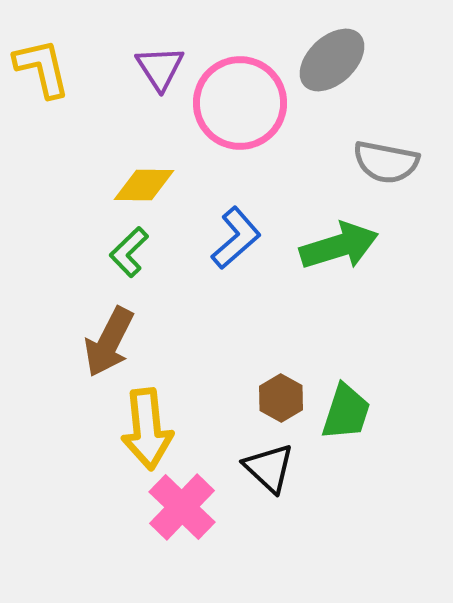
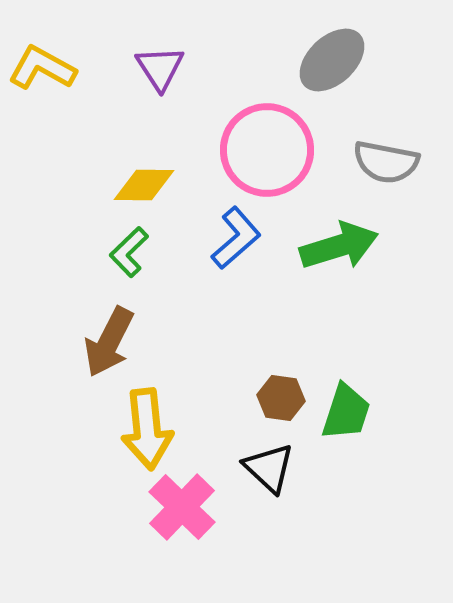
yellow L-shape: rotated 48 degrees counterclockwise
pink circle: moved 27 px right, 47 px down
brown hexagon: rotated 21 degrees counterclockwise
